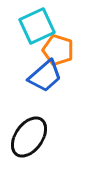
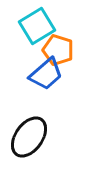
cyan square: rotated 6 degrees counterclockwise
blue trapezoid: moved 1 px right, 2 px up
